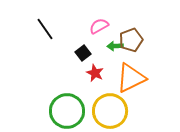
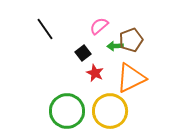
pink semicircle: rotated 12 degrees counterclockwise
